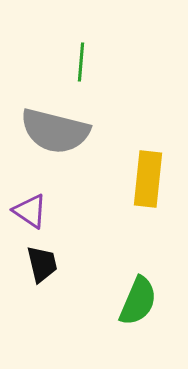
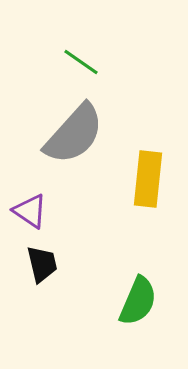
green line: rotated 60 degrees counterclockwise
gray semicircle: moved 19 px right, 3 px down; rotated 62 degrees counterclockwise
